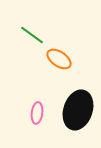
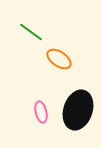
green line: moved 1 px left, 3 px up
pink ellipse: moved 4 px right, 1 px up; rotated 20 degrees counterclockwise
